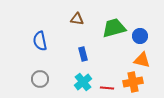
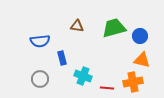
brown triangle: moved 7 px down
blue semicircle: rotated 84 degrees counterclockwise
blue rectangle: moved 21 px left, 4 px down
cyan cross: moved 6 px up; rotated 30 degrees counterclockwise
